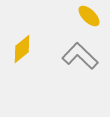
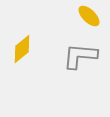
gray L-shape: rotated 39 degrees counterclockwise
